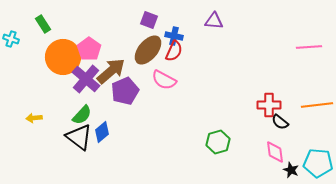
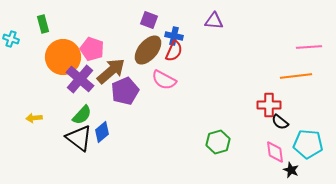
green rectangle: rotated 18 degrees clockwise
pink pentagon: moved 3 px right; rotated 15 degrees counterclockwise
purple cross: moved 6 px left
orange line: moved 21 px left, 29 px up
black triangle: moved 1 px down
cyan pentagon: moved 10 px left, 19 px up
